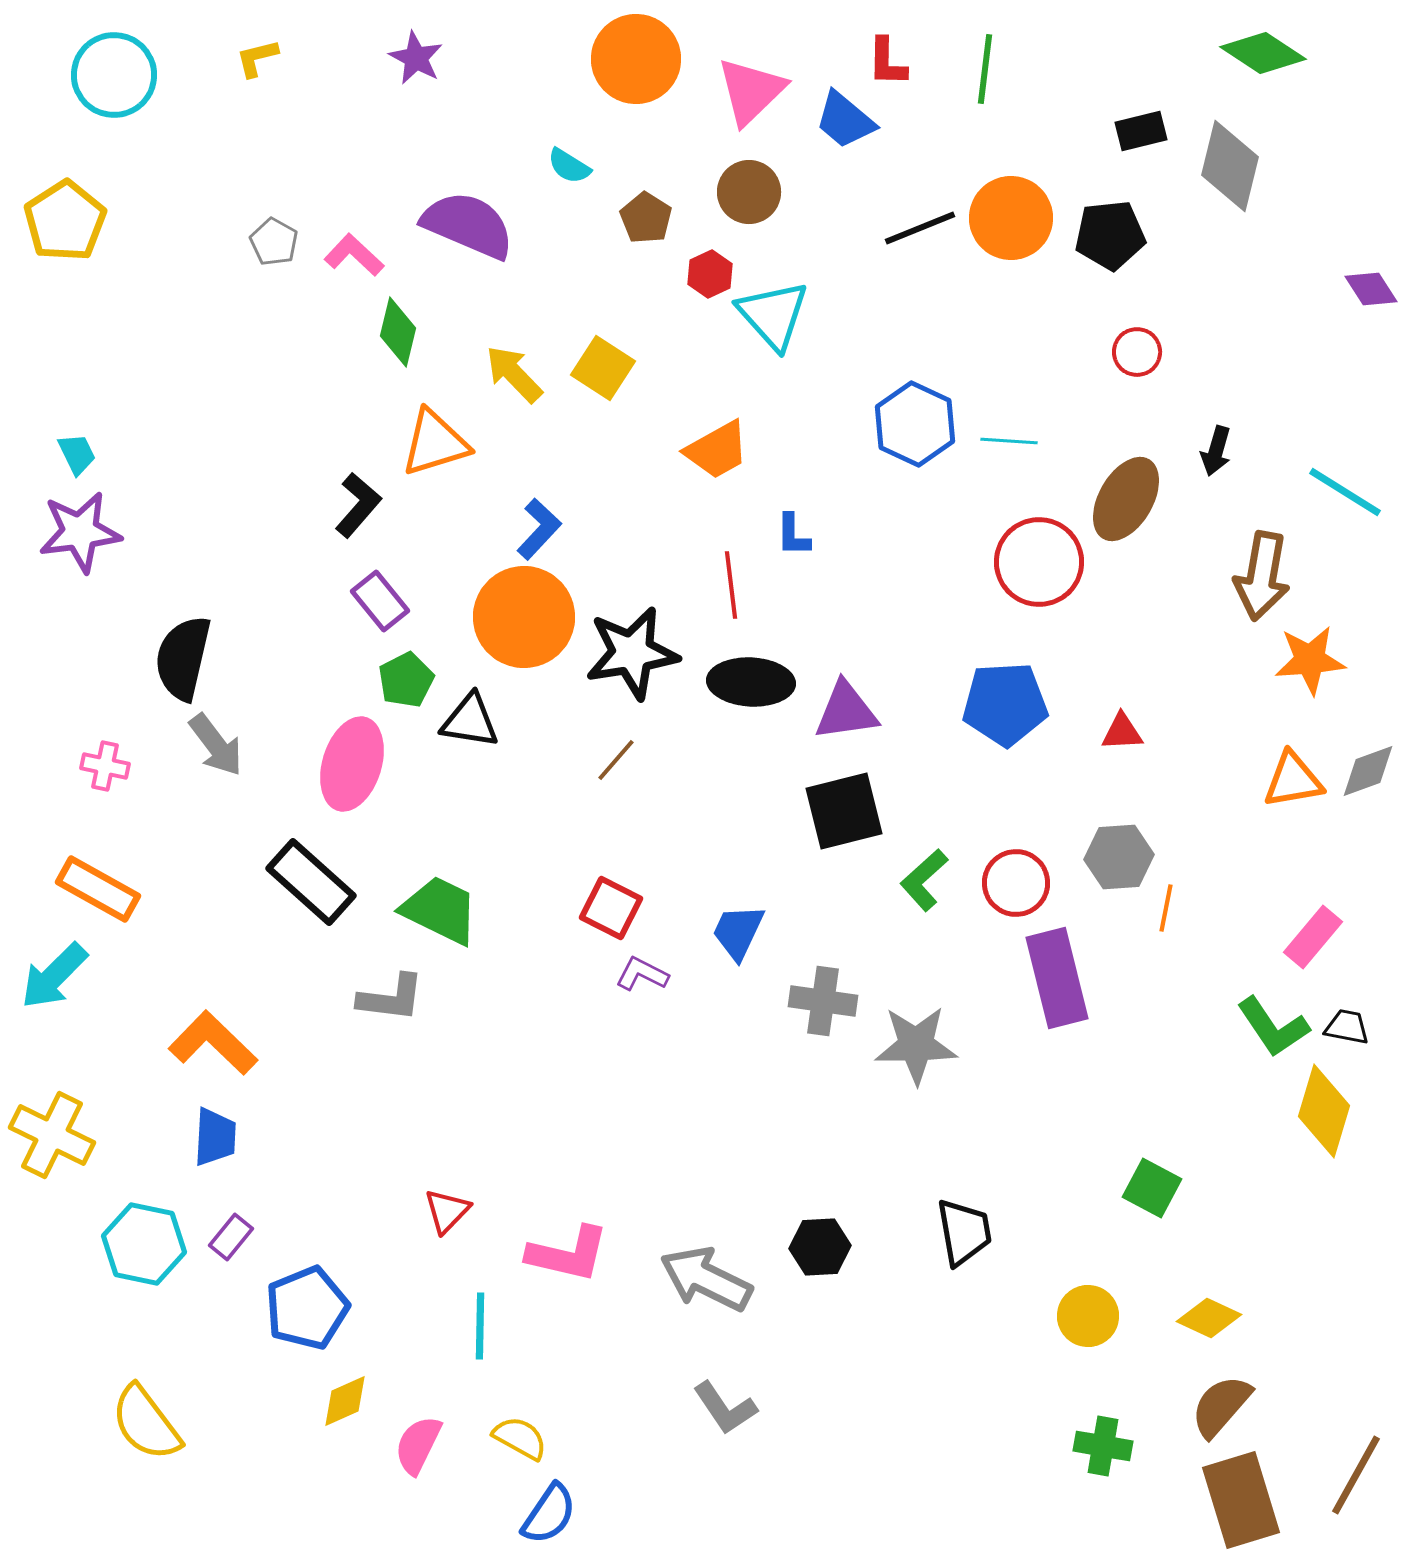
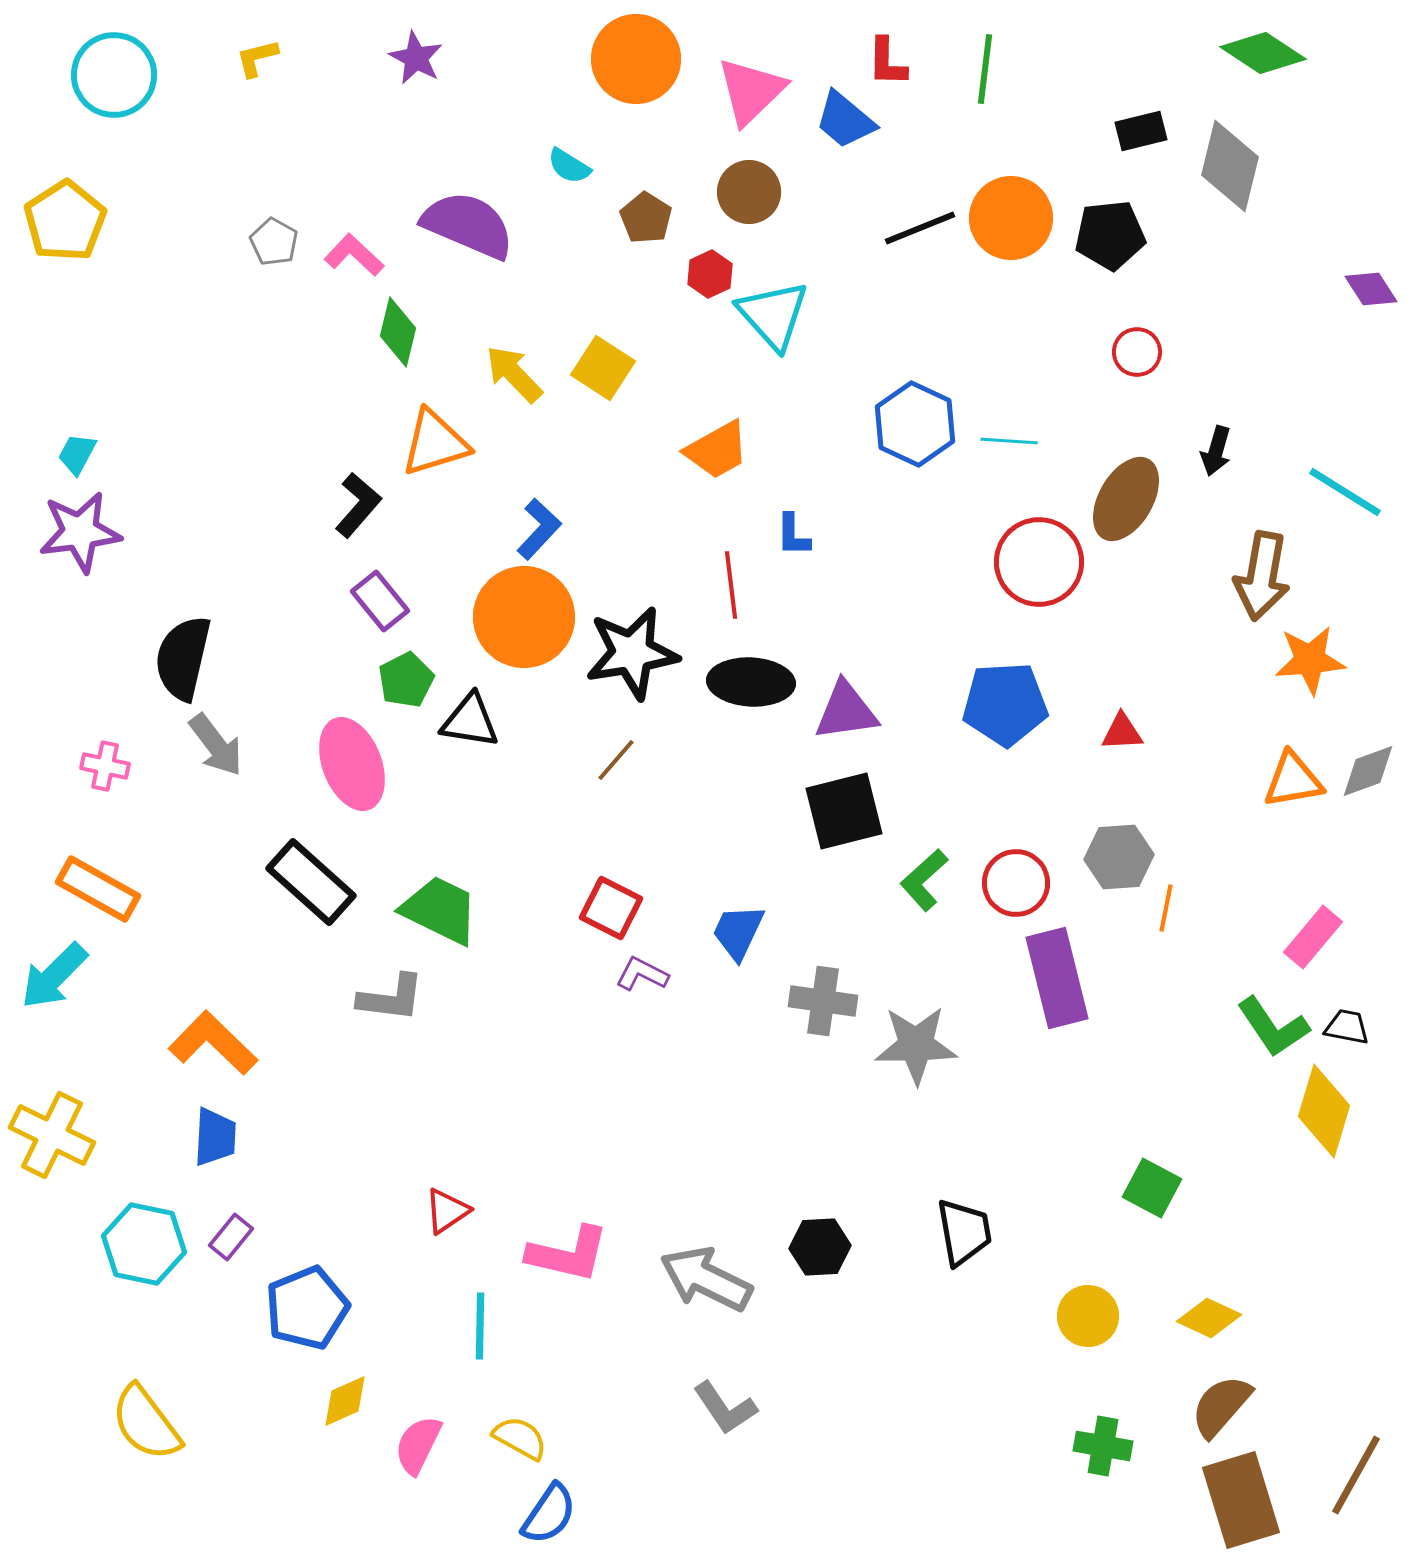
cyan trapezoid at (77, 454): rotated 126 degrees counterclockwise
pink ellipse at (352, 764): rotated 38 degrees counterclockwise
red triangle at (447, 1211): rotated 12 degrees clockwise
